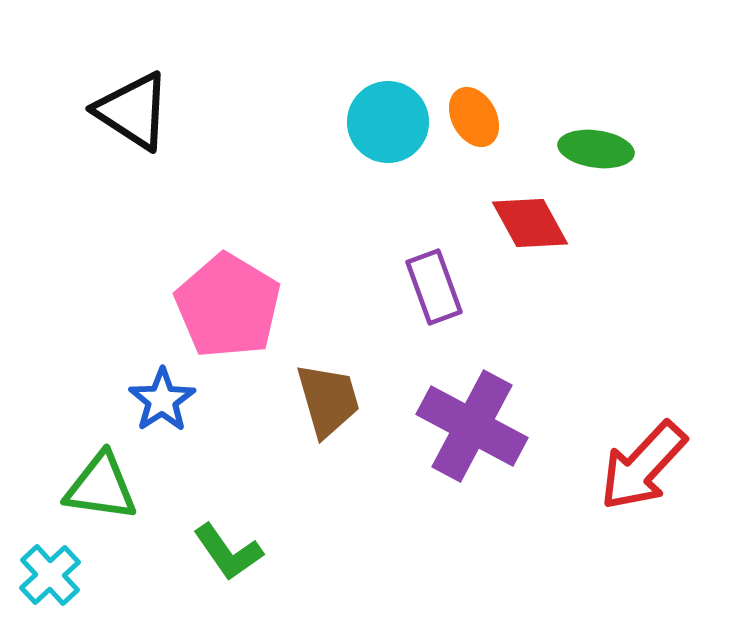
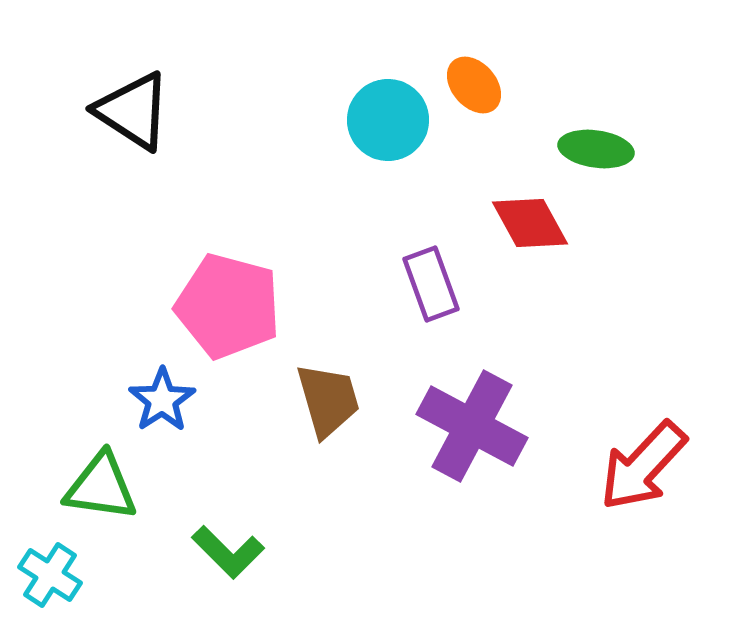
orange ellipse: moved 32 px up; rotated 12 degrees counterclockwise
cyan circle: moved 2 px up
purple rectangle: moved 3 px left, 3 px up
pink pentagon: rotated 16 degrees counterclockwise
green L-shape: rotated 10 degrees counterclockwise
cyan cross: rotated 14 degrees counterclockwise
